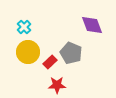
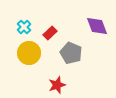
purple diamond: moved 5 px right, 1 px down
yellow circle: moved 1 px right, 1 px down
red rectangle: moved 29 px up
red star: rotated 18 degrees counterclockwise
